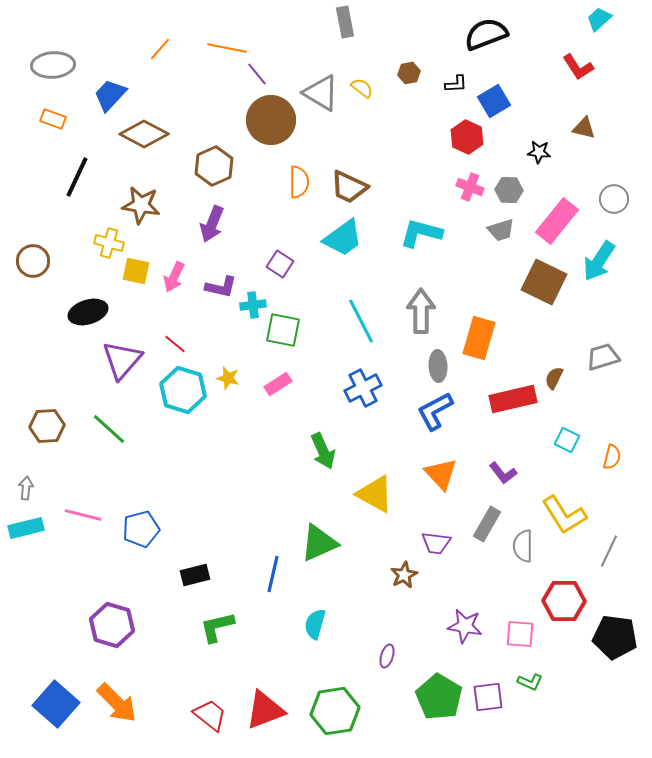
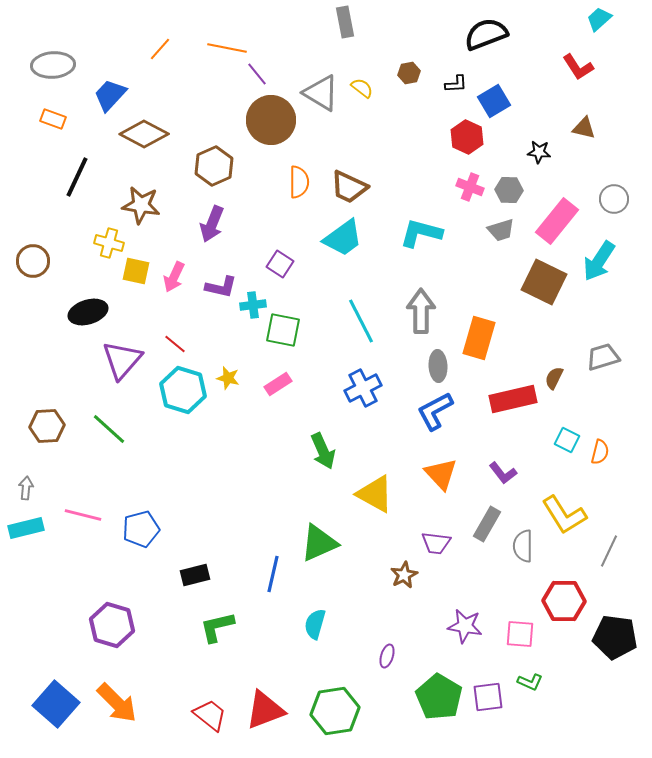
orange semicircle at (612, 457): moved 12 px left, 5 px up
